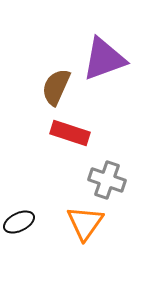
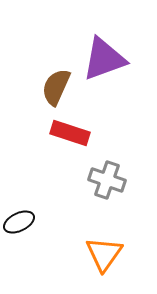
orange triangle: moved 19 px right, 31 px down
